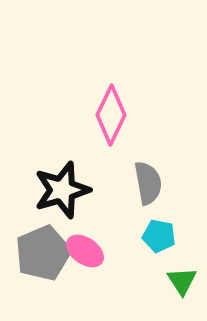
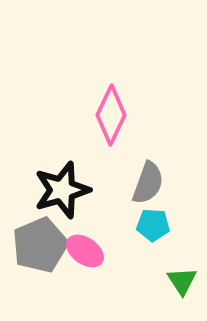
gray semicircle: rotated 30 degrees clockwise
cyan pentagon: moved 6 px left, 11 px up; rotated 8 degrees counterclockwise
gray pentagon: moved 3 px left, 8 px up
